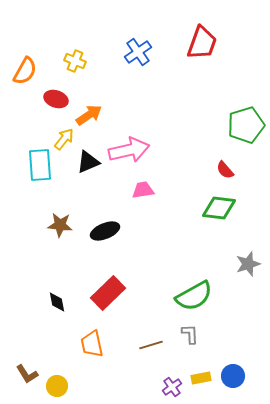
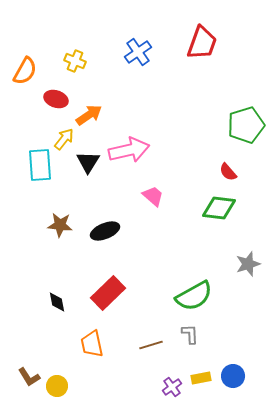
black triangle: rotated 35 degrees counterclockwise
red semicircle: moved 3 px right, 2 px down
pink trapezoid: moved 10 px right, 6 px down; rotated 50 degrees clockwise
brown L-shape: moved 2 px right, 3 px down
